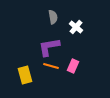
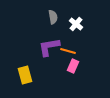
white cross: moved 3 px up
orange line: moved 17 px right, 15 px up
